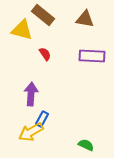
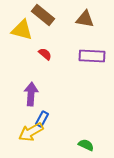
red semicircle: rotated 16 degrees counterclockwise
